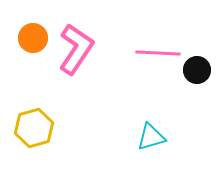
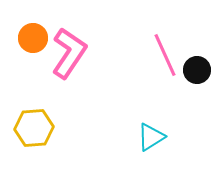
pink L-shape: moved 7 px left, 4 px down
pink line: moved 7 px right, 2 px down; rotated 63 degrees clockwise
yellow hexagon: rotated 12 degrees clockwise
cyan triangle: rotated 16 degrees counterclockwise
